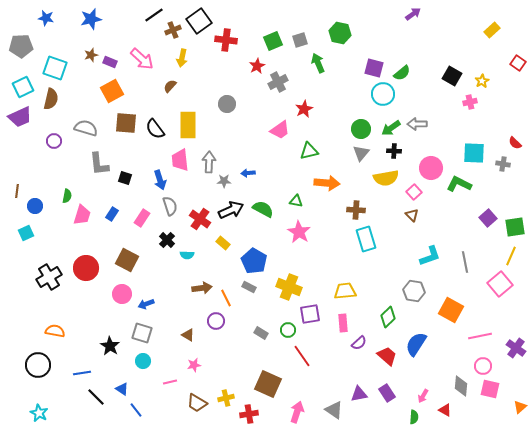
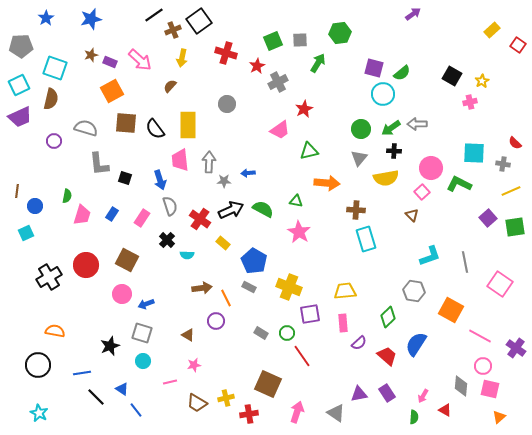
blue star at (46, 18): rotated 28 degrees clockwise
green hexagon at (340, 33): rotated 20 degrees counterclockwise
red cross at (226, 40): moved 13 px down; rotated 10 degrees clockwise
gray square at (300, 40): rotated 14 degrees clockwise
pink arrow at (142, 59): moved 2 px left, 1 px down
green arrow at (318, 63): rotated 54 degrees clockwise
red square at (518, 63): moved 18 px up
cyan square at (23, 87): moved 4 px left, 2 px up
gray triangle at (361, 153): moved 2 px left, 5 px down
pink square at (414, 192): moved 8 px right
yellow line at (511, 256): moved 65 px up; rotated 42 degrees clockwise
red circle at (86, 268): moved 3 px up
pink square at (500, 284): rotated 15 degrees counterclockwise
green circle at (288, 330): moved 1 px left, 3 px down
pink line at (480, 336): rotated 40 degrees clockwise
black star at (110, 346): rotated 18 degrees clockwise
orange triangle at (520, 407): moved 21 px left, 10 px down
gray triangle at (334, 410): moved 2 px right, 3 px down
